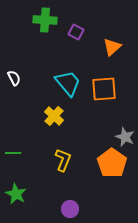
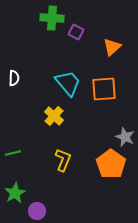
green cross: moved 7 px right, 2 px up
white semicircle: rotated 28 degrees clockwise
green line: rotated 14 degrees counterclockwise
orange pentagon: moved 1 px left, 1 px down
green star: moved 1 px left, 1 px up; rotated 15 degrees clockwise
purple circle: moved 33 px left, 2 px down
